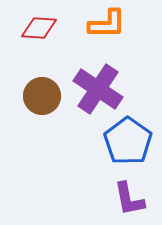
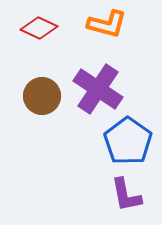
orange L-shape: rotated 15 degrees clockwise
red diamond: rotated 21 degrees clockwise
purple L-shape: moved 3 px left, 4 px up
